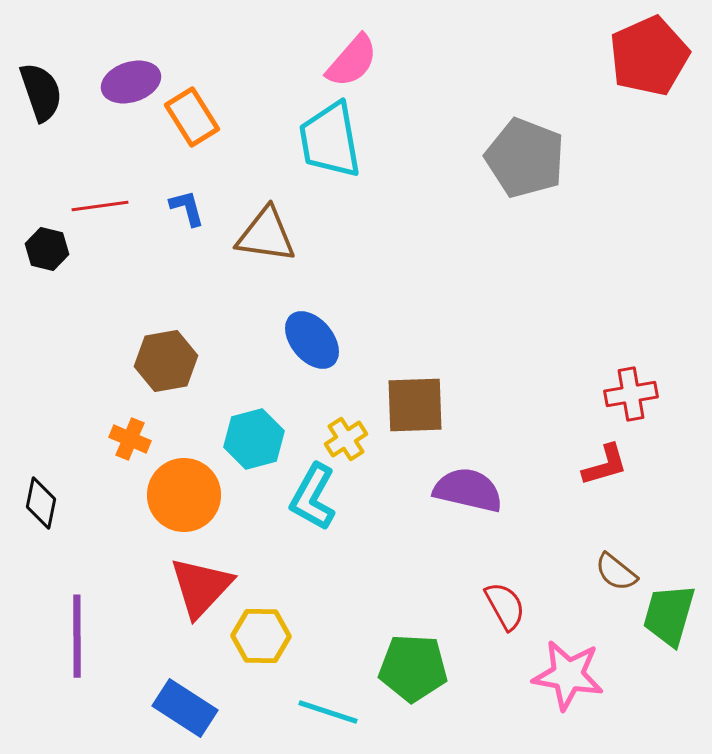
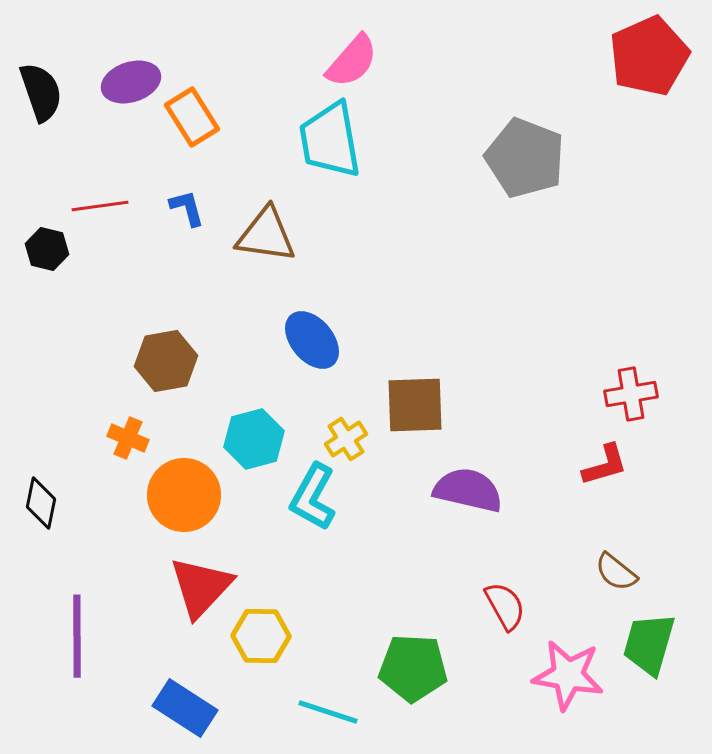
orange cross: moved 2 px left, 1 px up
green trapezoid: moved 20 px left, 29 px down
